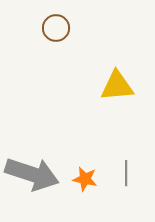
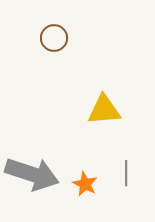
brown circle: moved 2 px left, 10 px down
yellow triangle: moved 13 px left, 24 px down
orange star: moved 5 px down; rotated 15 degrees clockwise
